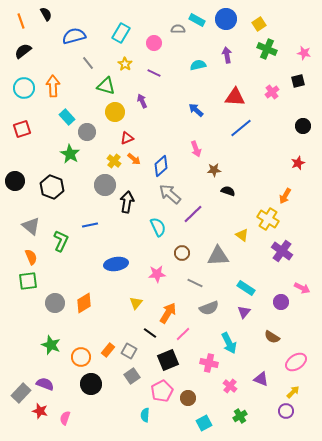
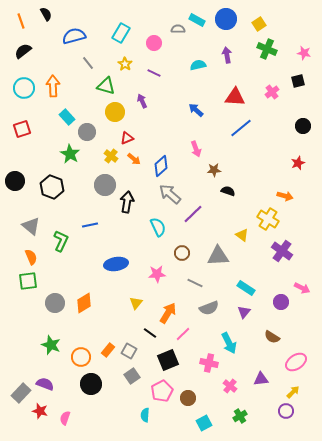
yellow cross at (114, 161): moved 3 px left, 5 px up
orange arrow at (285, 196): rotated 105 degrees counterclockwise
purple triangle at (261, 379): rotated 28 degrees counterclockwise
